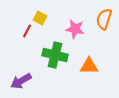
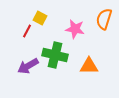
purple arrow: moved 7 px right, 15 px up
